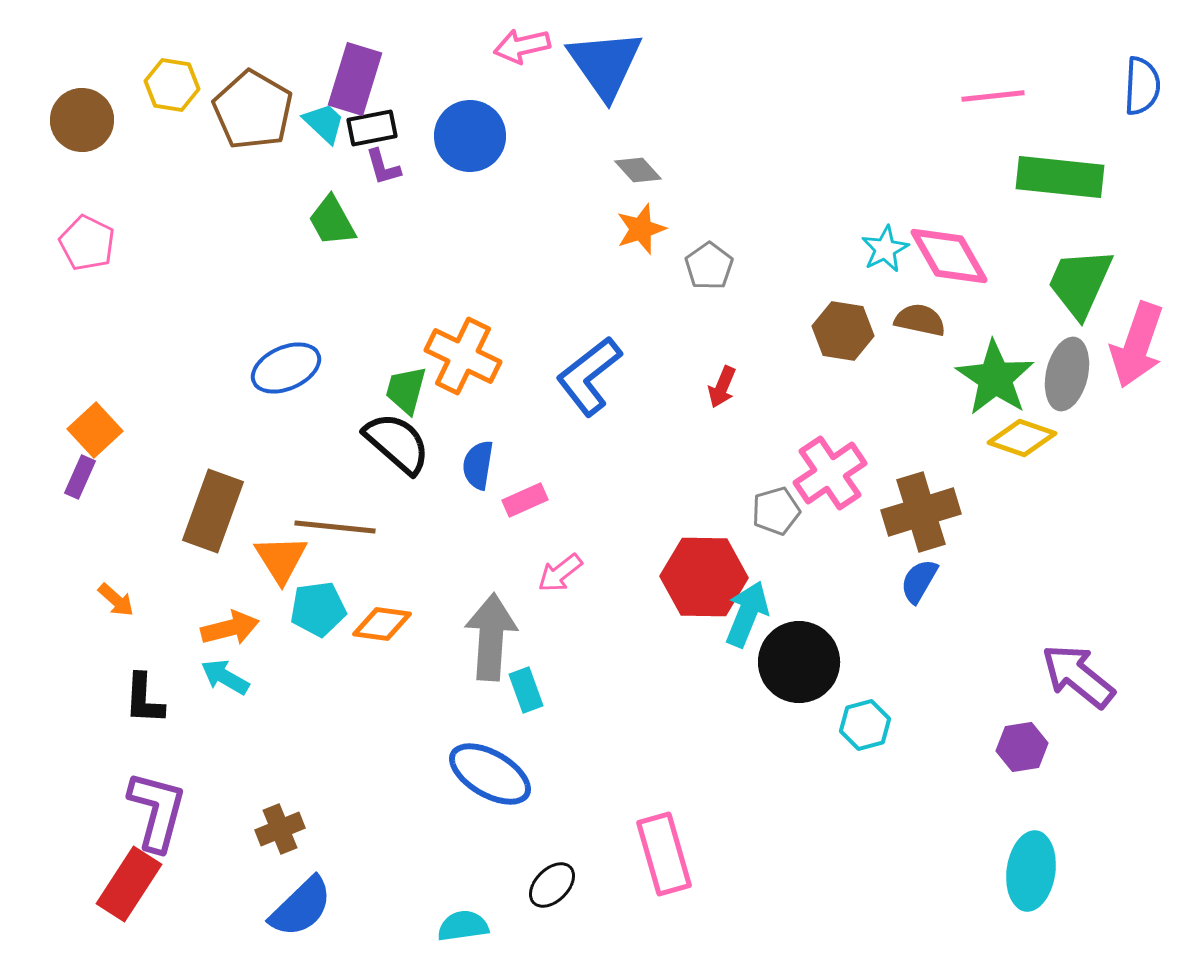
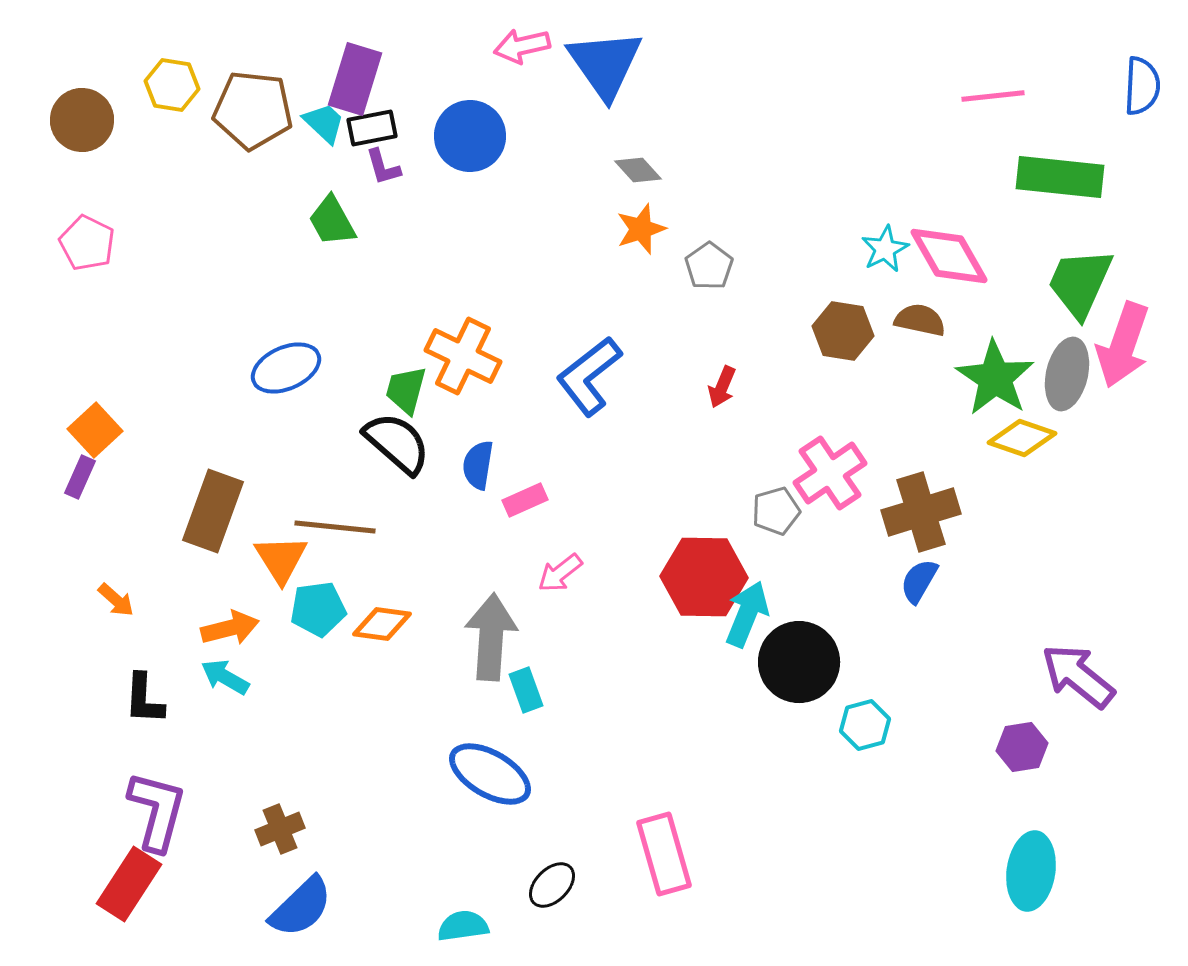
brown pentagon at (253, 110): rotated 24 degrees counterclockwise
pink arrow at (1137, 345): moved 14 px left
